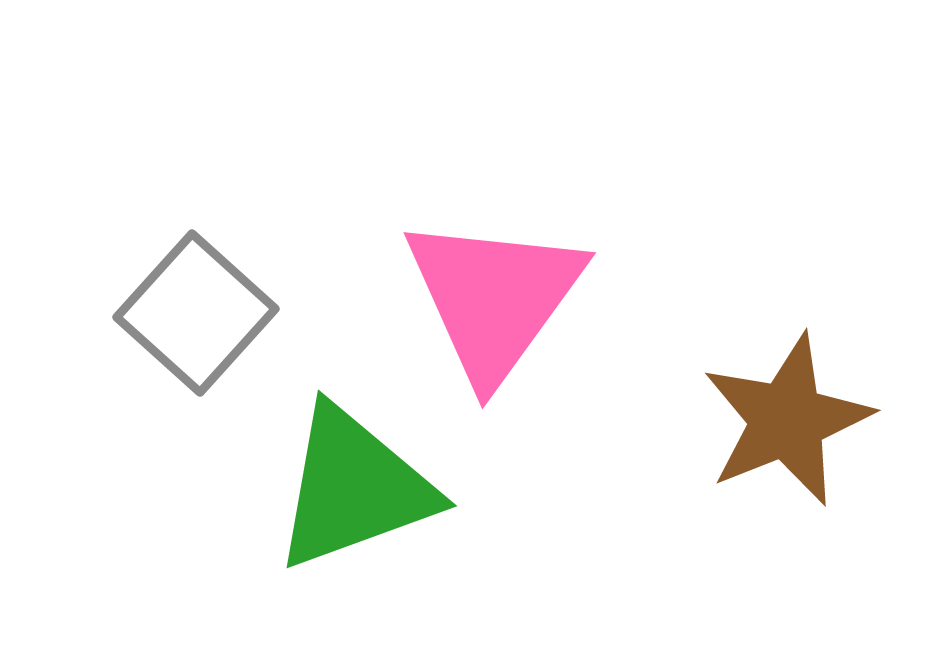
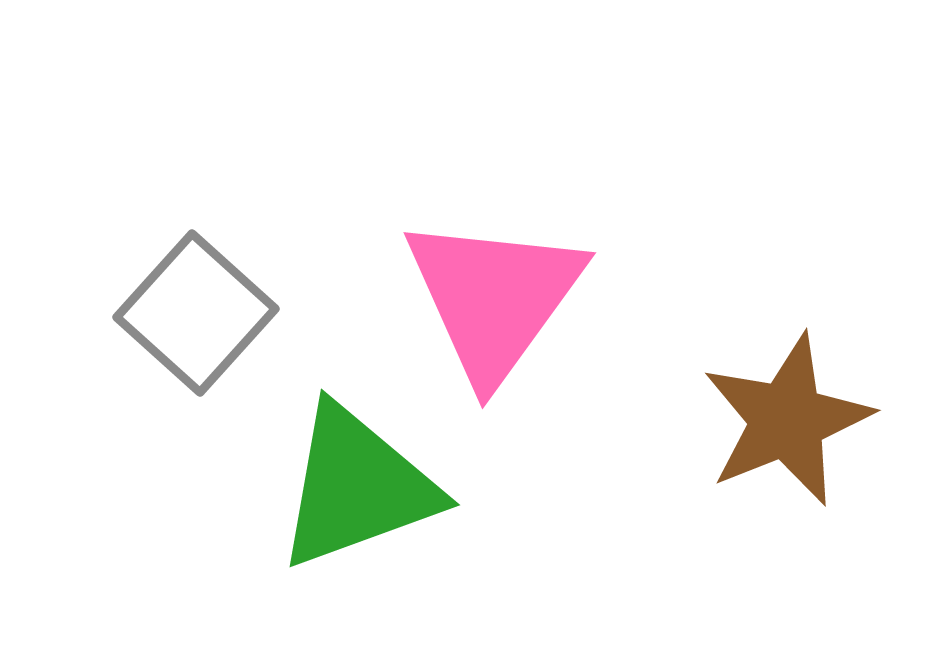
green triangle: moved 3 px right, 1 px up
